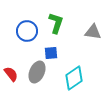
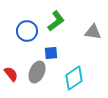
green L-shape: moved 2 px up; rotated 35 degrees clockwise
